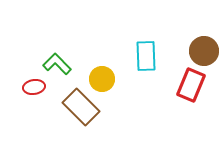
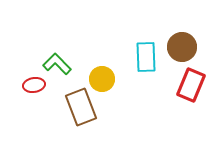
brown circle: moved 22 px left, 4 px up
cyan rectangle: moved 1 px down
red ellipse: moved 2 px up
brown rectangle: rotated 24 degrees clockwise
